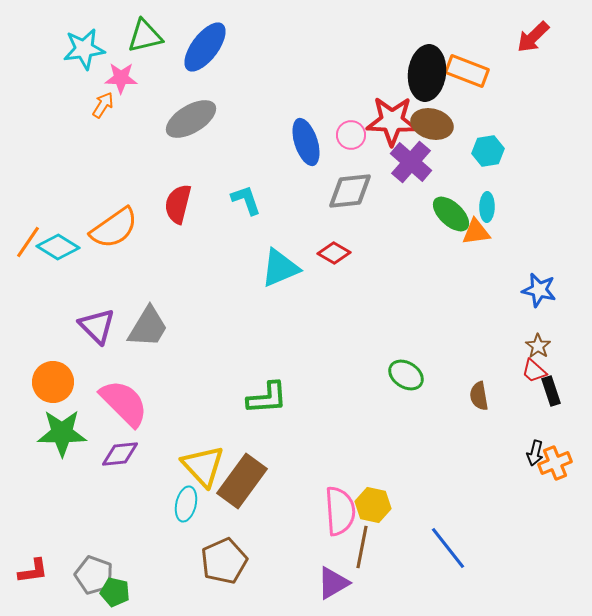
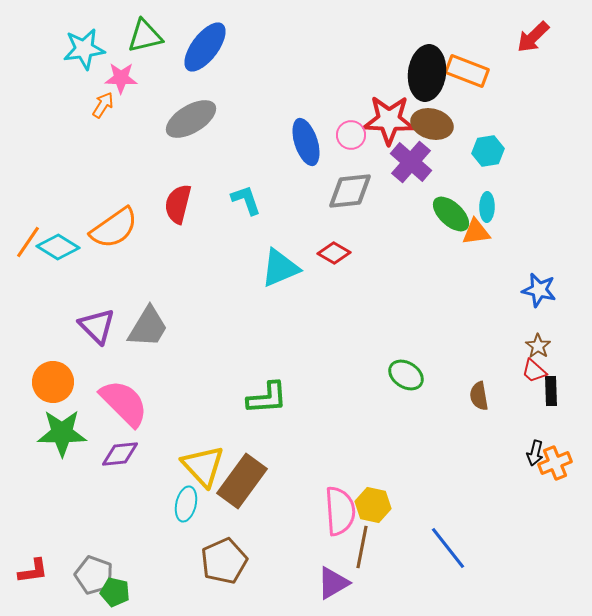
red star at (392, 121): moved 3 px left, 1 px up
black rectangle at (551, 391): rotated 16 degrees clockwise
